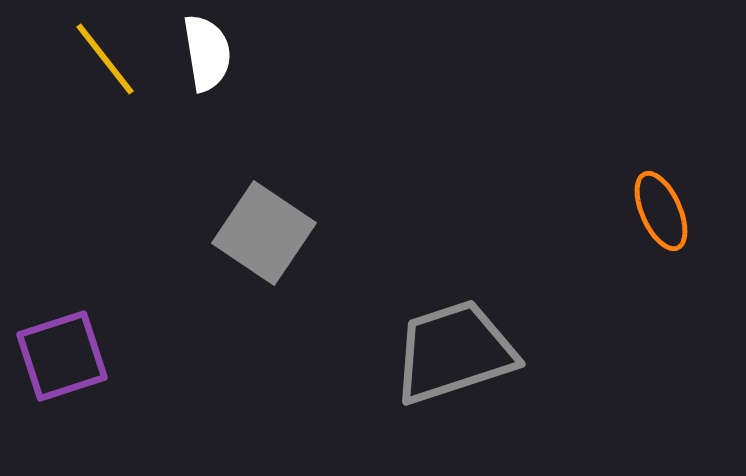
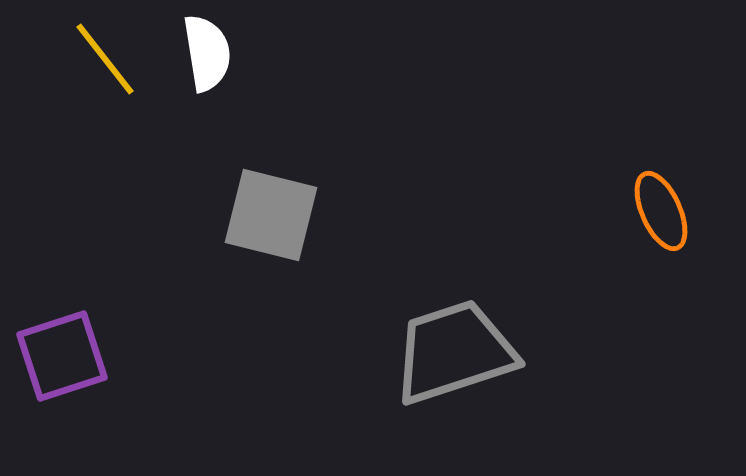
gray square: moved 7 px right, 18 px up; rotated 20 degrees counterclockwise
